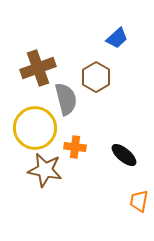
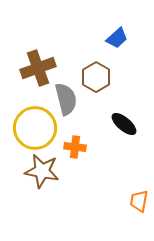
black ellipse: moved 31 px up
brown star: moved 3 px left, 1 px down
